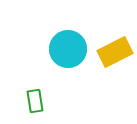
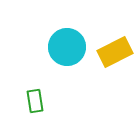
cyan circle: moved 1 px left, 2 px up
